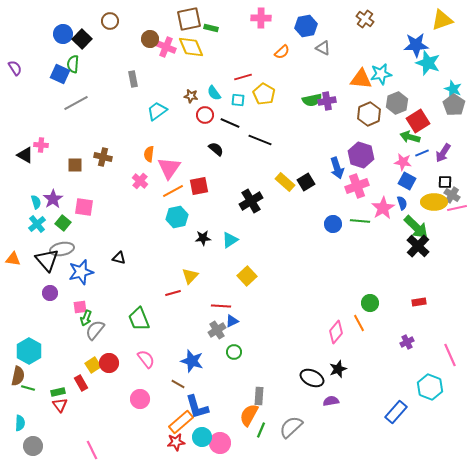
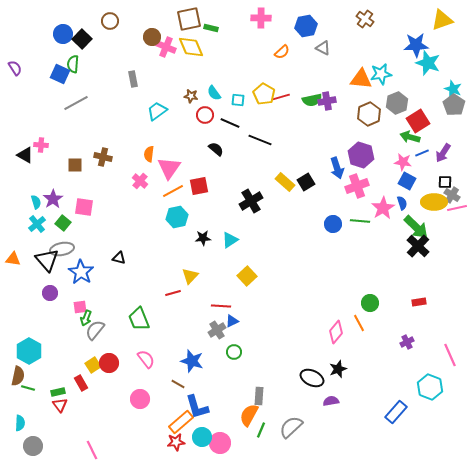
brown circle at (150, 39): moved 2 px right, 2 px up
red line at (243, 77): moved 38 px right, 20 px down
blue star at (81, 272): rotated 25 degrees counterclockwise
